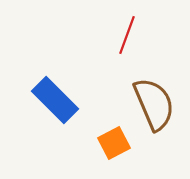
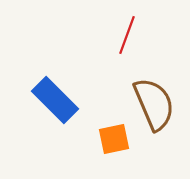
orange square: moved 4 px up; rotated 16 degrees clockwise
